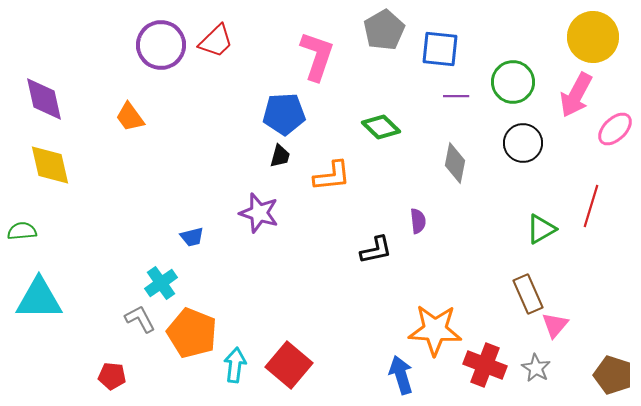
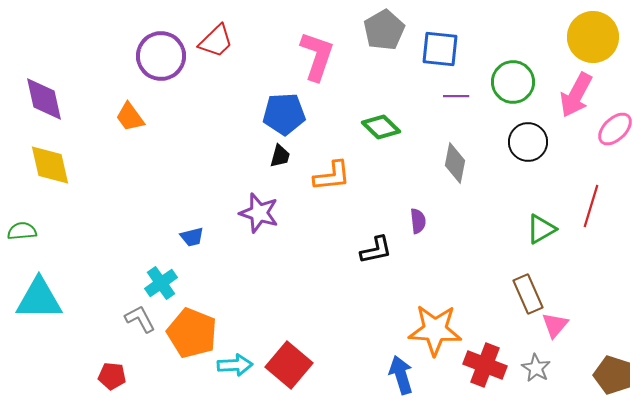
purple circle: moved 11 px down
black circle: moved 5 px right, 1 px up
cyan arrow: rotated 80 degrees clockwise
